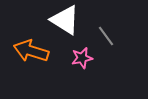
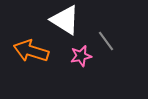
gray line: moved 5 px down
pink star: moved 1 px left, 2 px up
